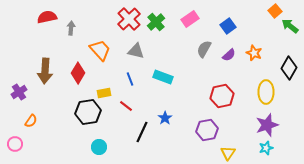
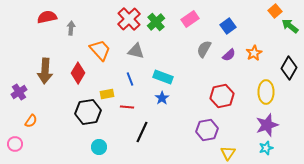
orange star: rotated 21 degrees clockwise
yellow rectangle: moved 3 px right, 1 px down
red line: moved 1 px right, 1 px down; rotated 32 degrees counterclockwise
blue star: moved 3 px left, 20 px up
